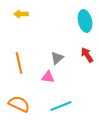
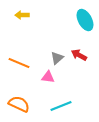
yellow arrow: moved 1 px right, 1 px down
cyan ellipse: moved 1 px up; rotated 15 degrees counterclockwise
red arrow: moved 8 px left; rotated 28 degrees counterclockwise
orange line: rotated 55 degrees counterclockwise
